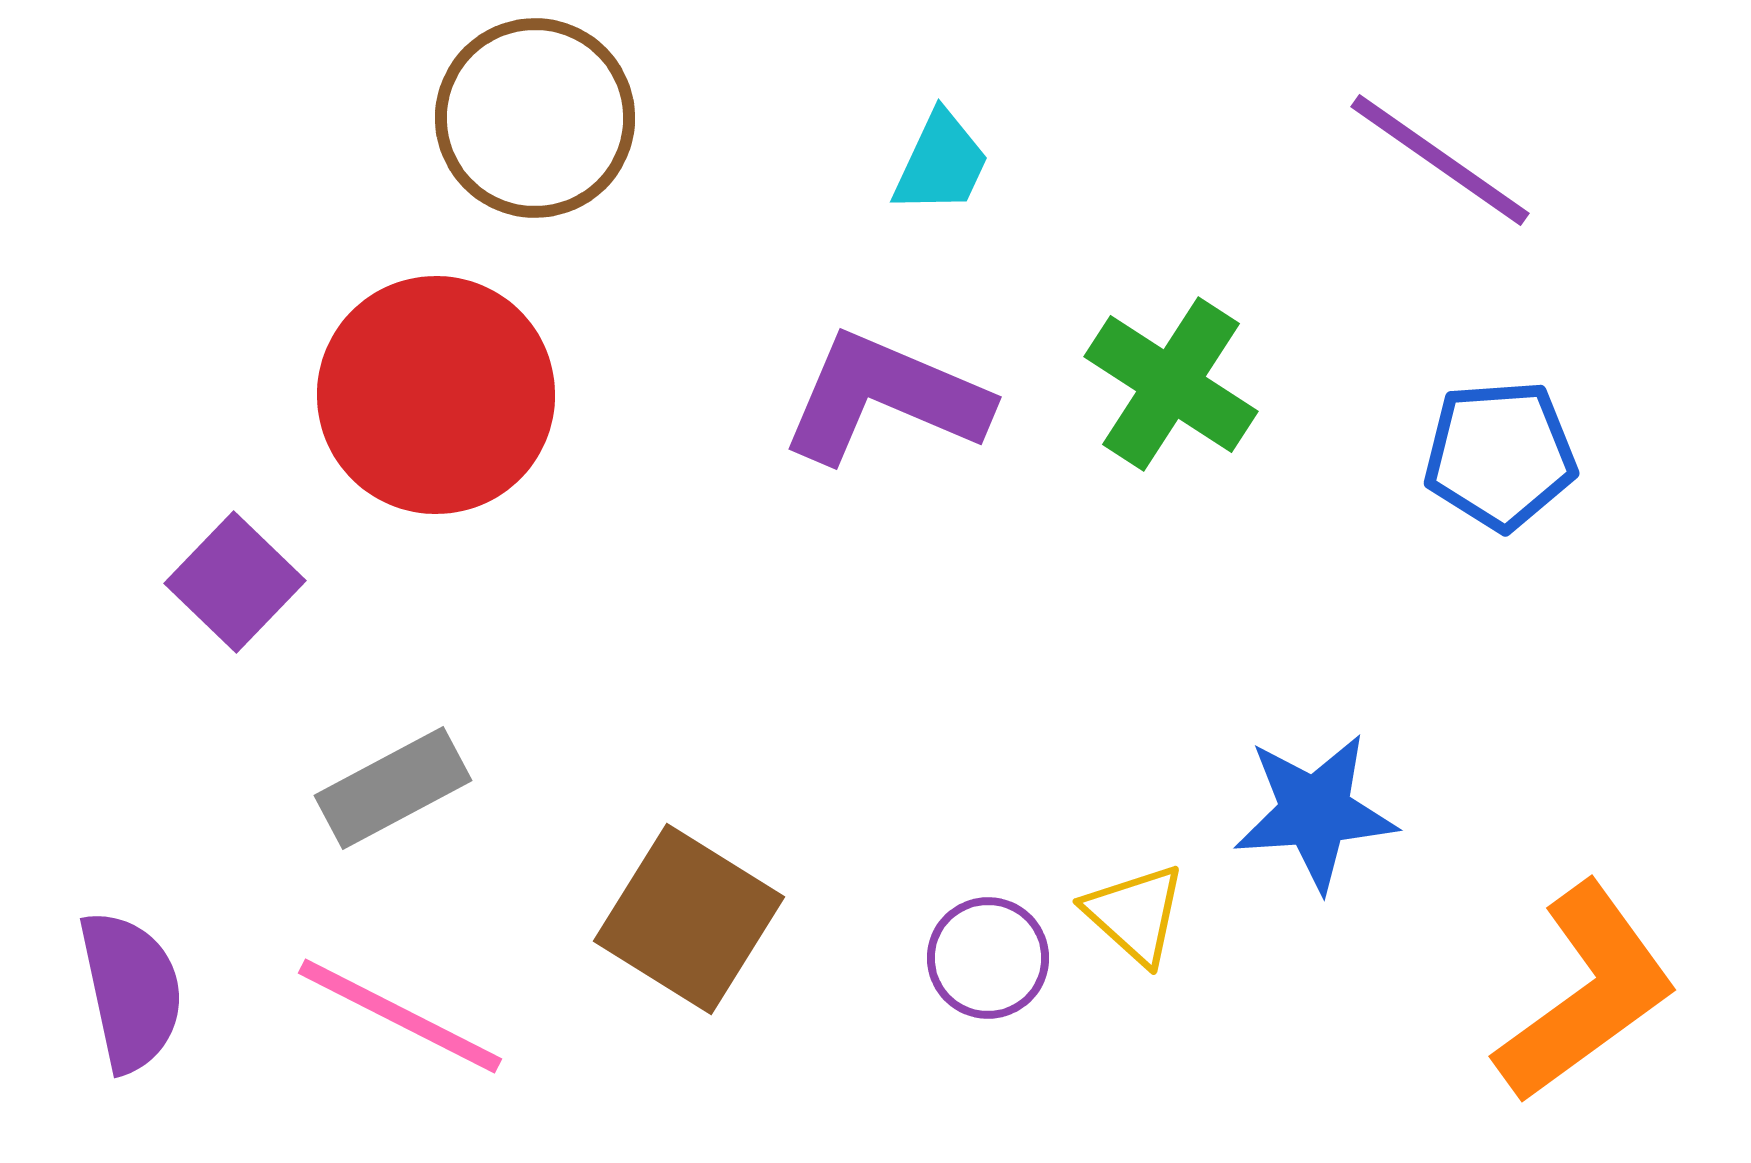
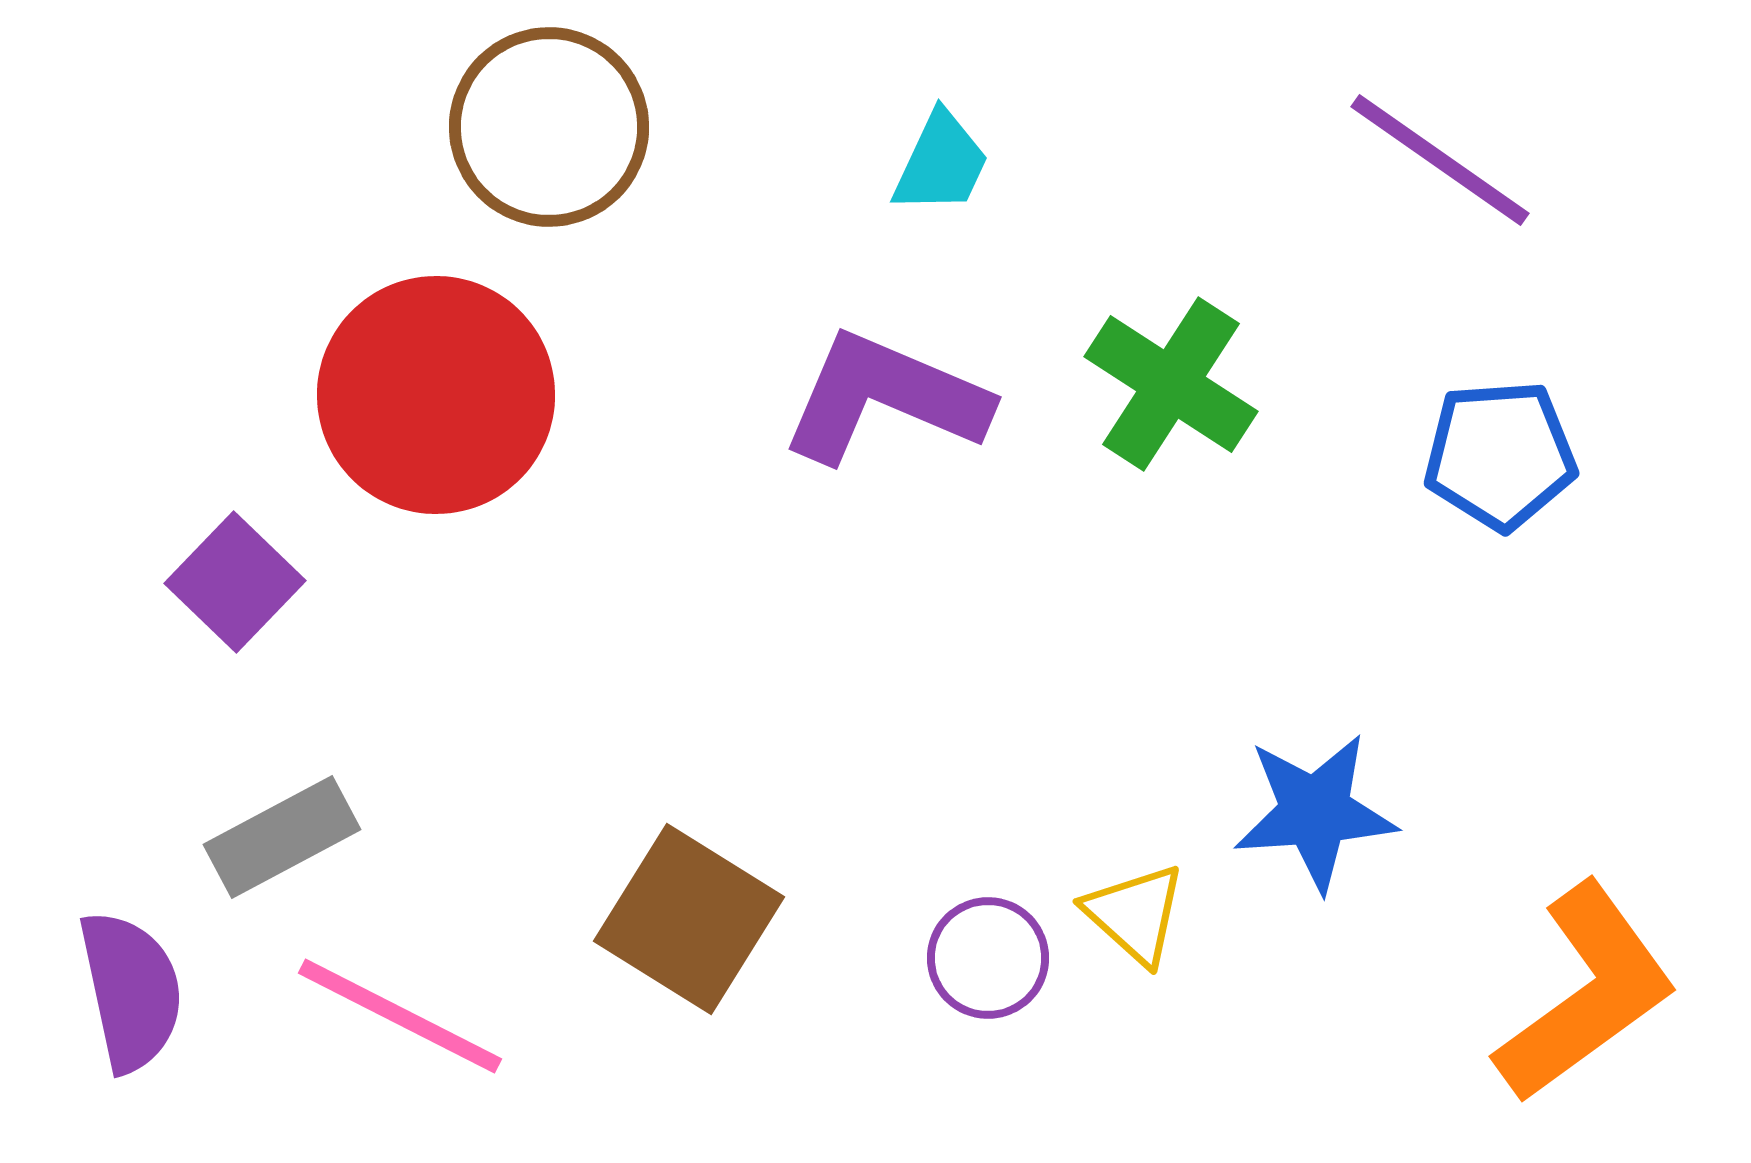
brown circle: moved 14 px right, 9 px down
gray rectangle: moved 111 px left, 49 px down
